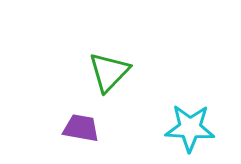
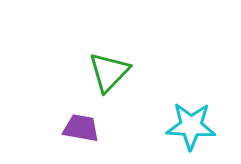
cyan star: moved 1 px right, 2 px up
